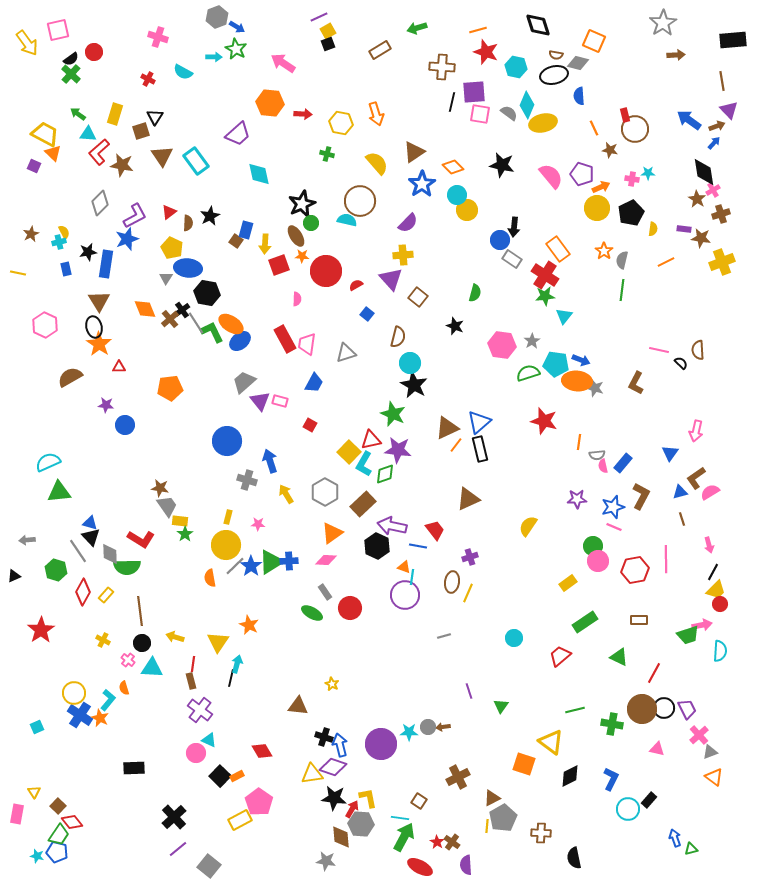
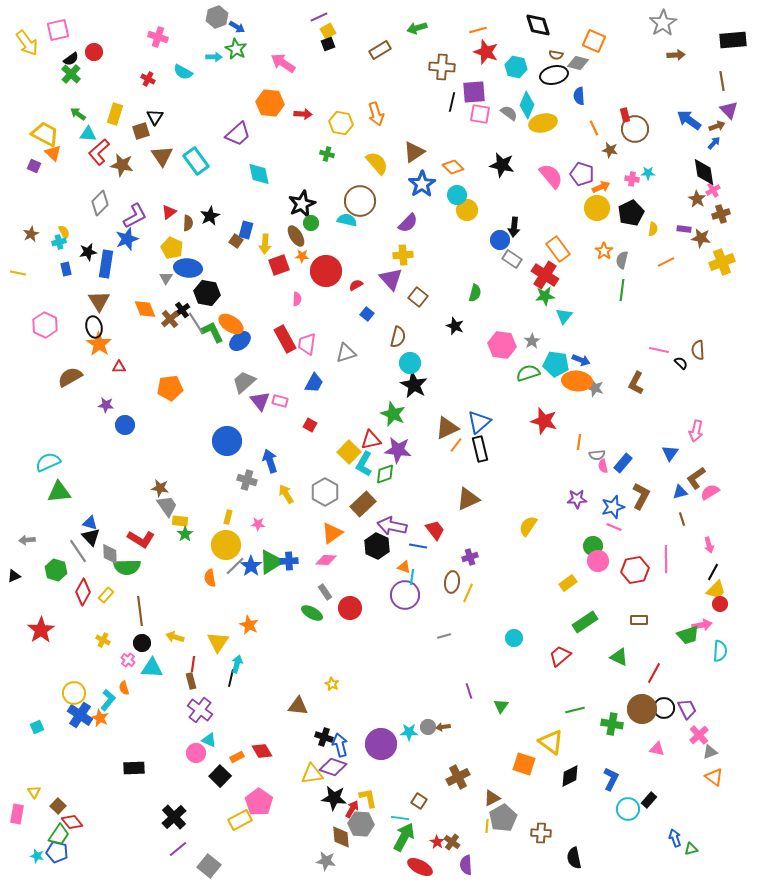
orange rectangle at (237, 776): moved 19 px up
